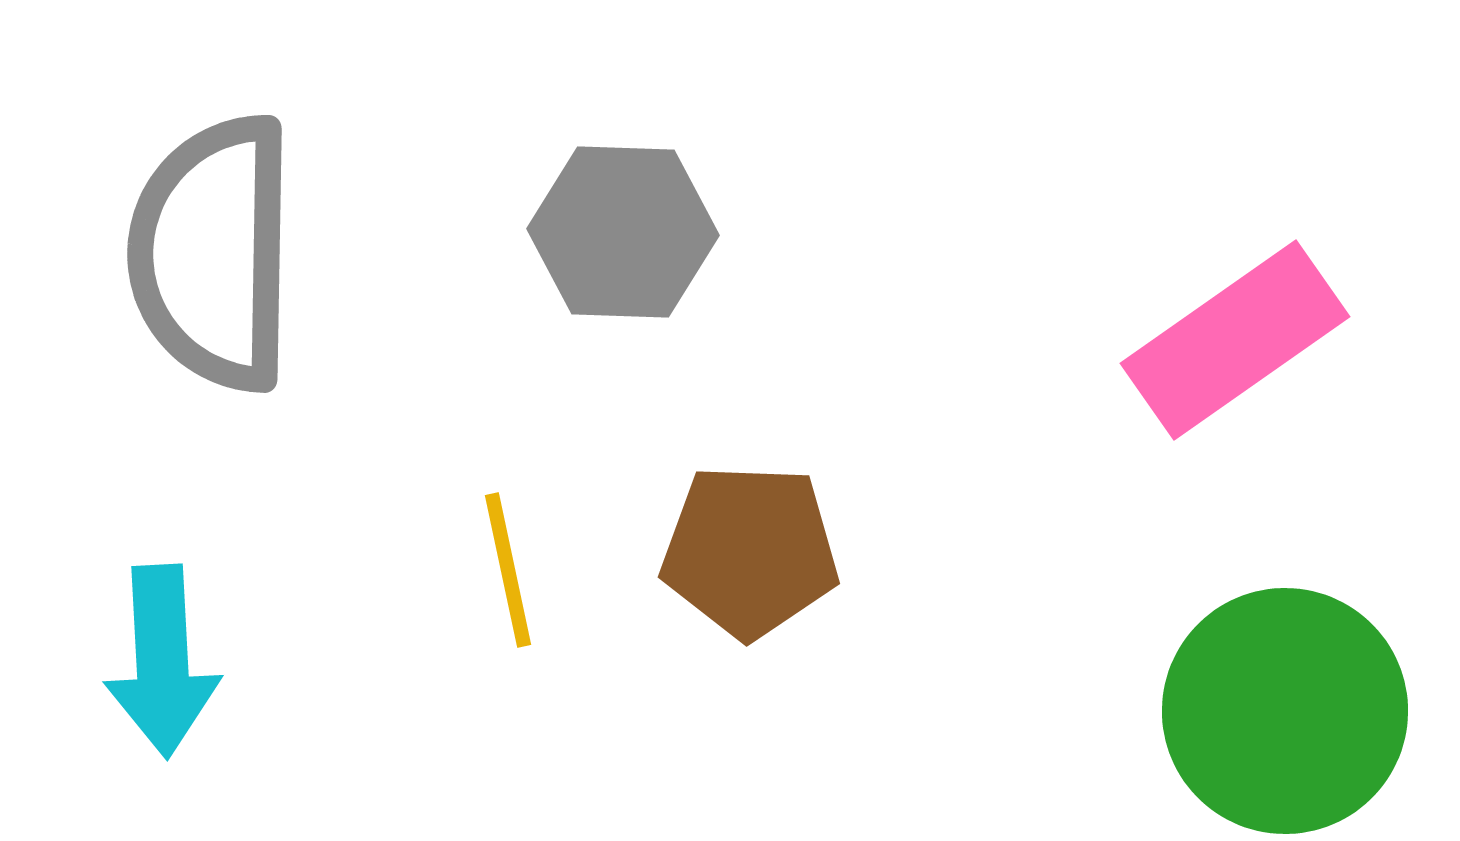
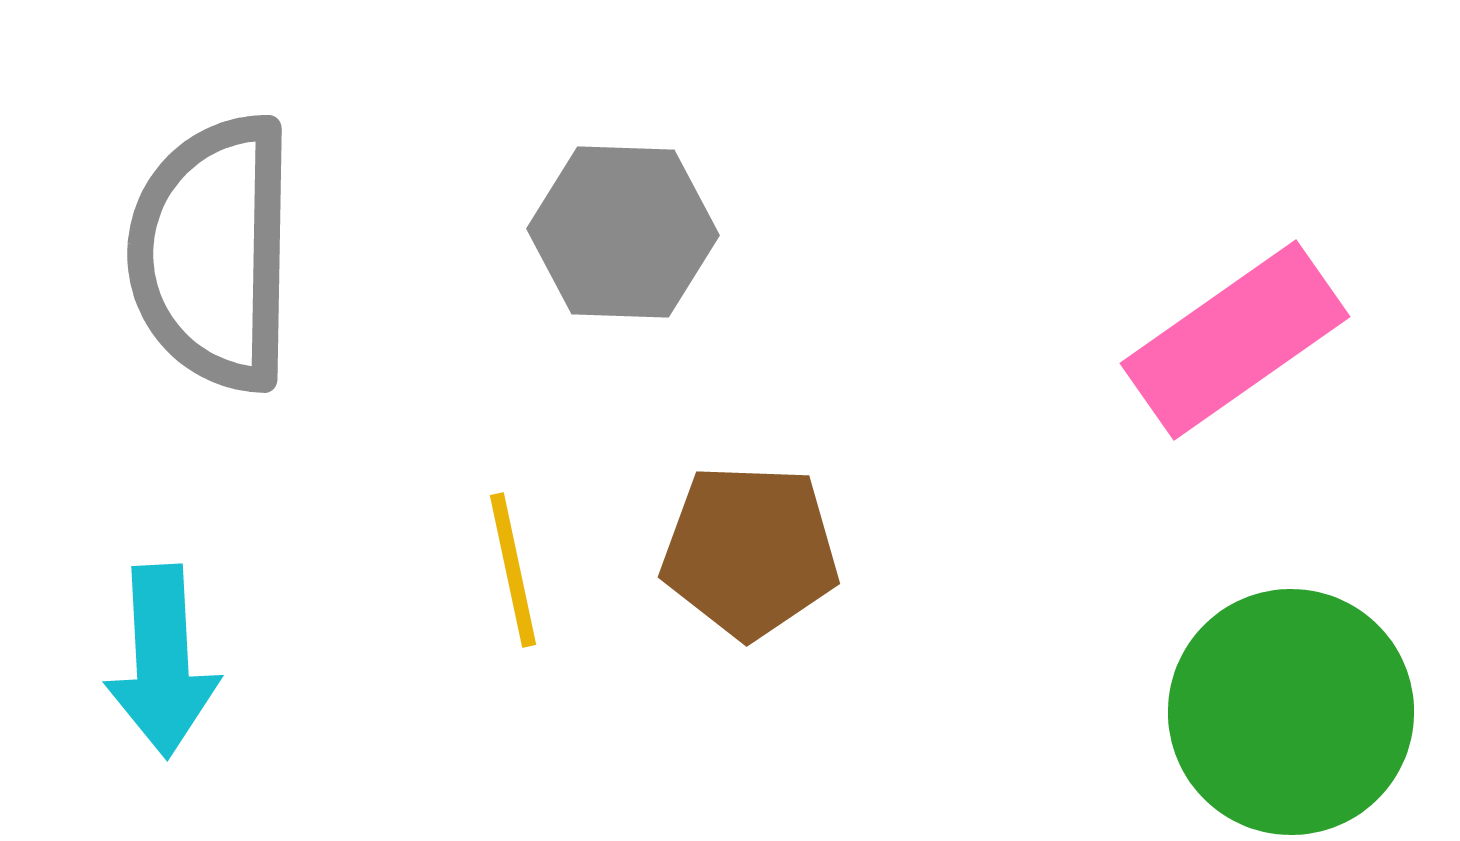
yellow line: moved 5 px right
green circle: moved 6 px right, 1 px down
